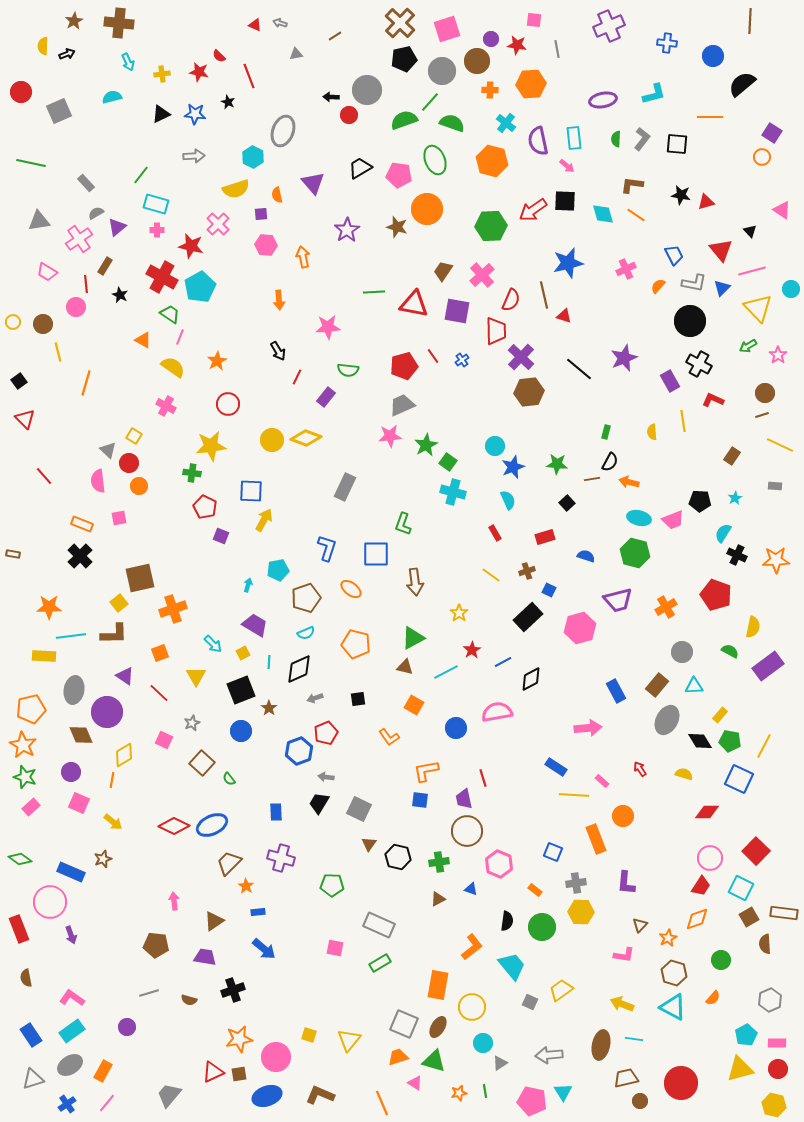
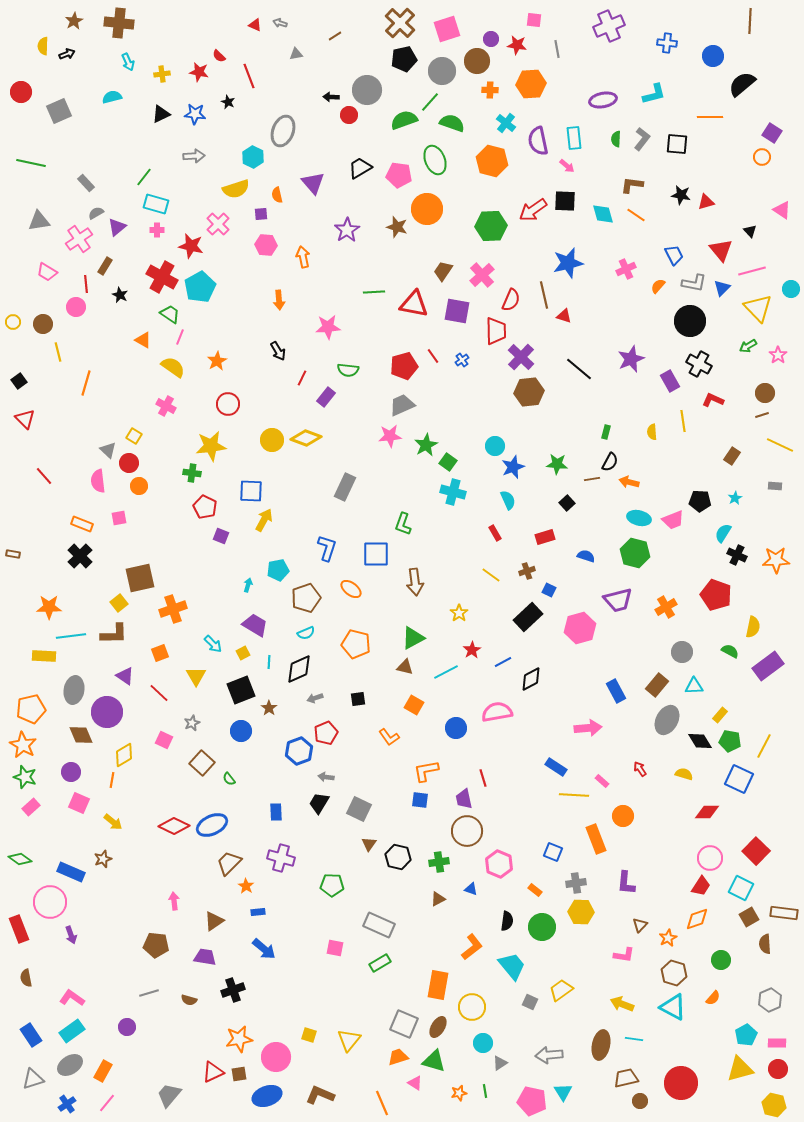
green line at (141, 175): moved 3 px right, 2 px down
purple star at (624, 358): moved 7 px right, 1 px down
red line at (297, 377): moved 5 px right, 1 px down
